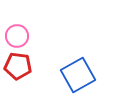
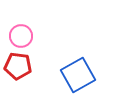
pink circle: moved 4 px right
